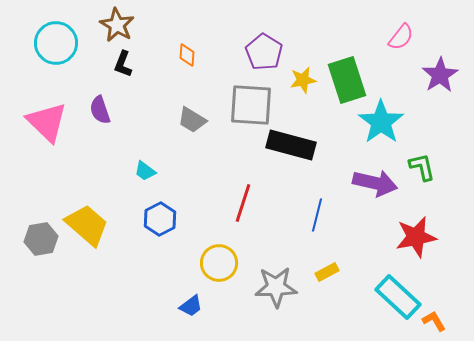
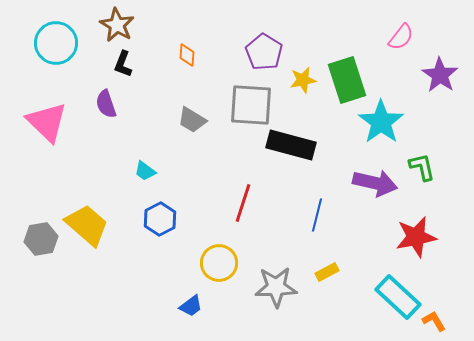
purple star: rotated 6 degrees counterclockwise
purple semicircle: moved 6 px right, 6 px up
